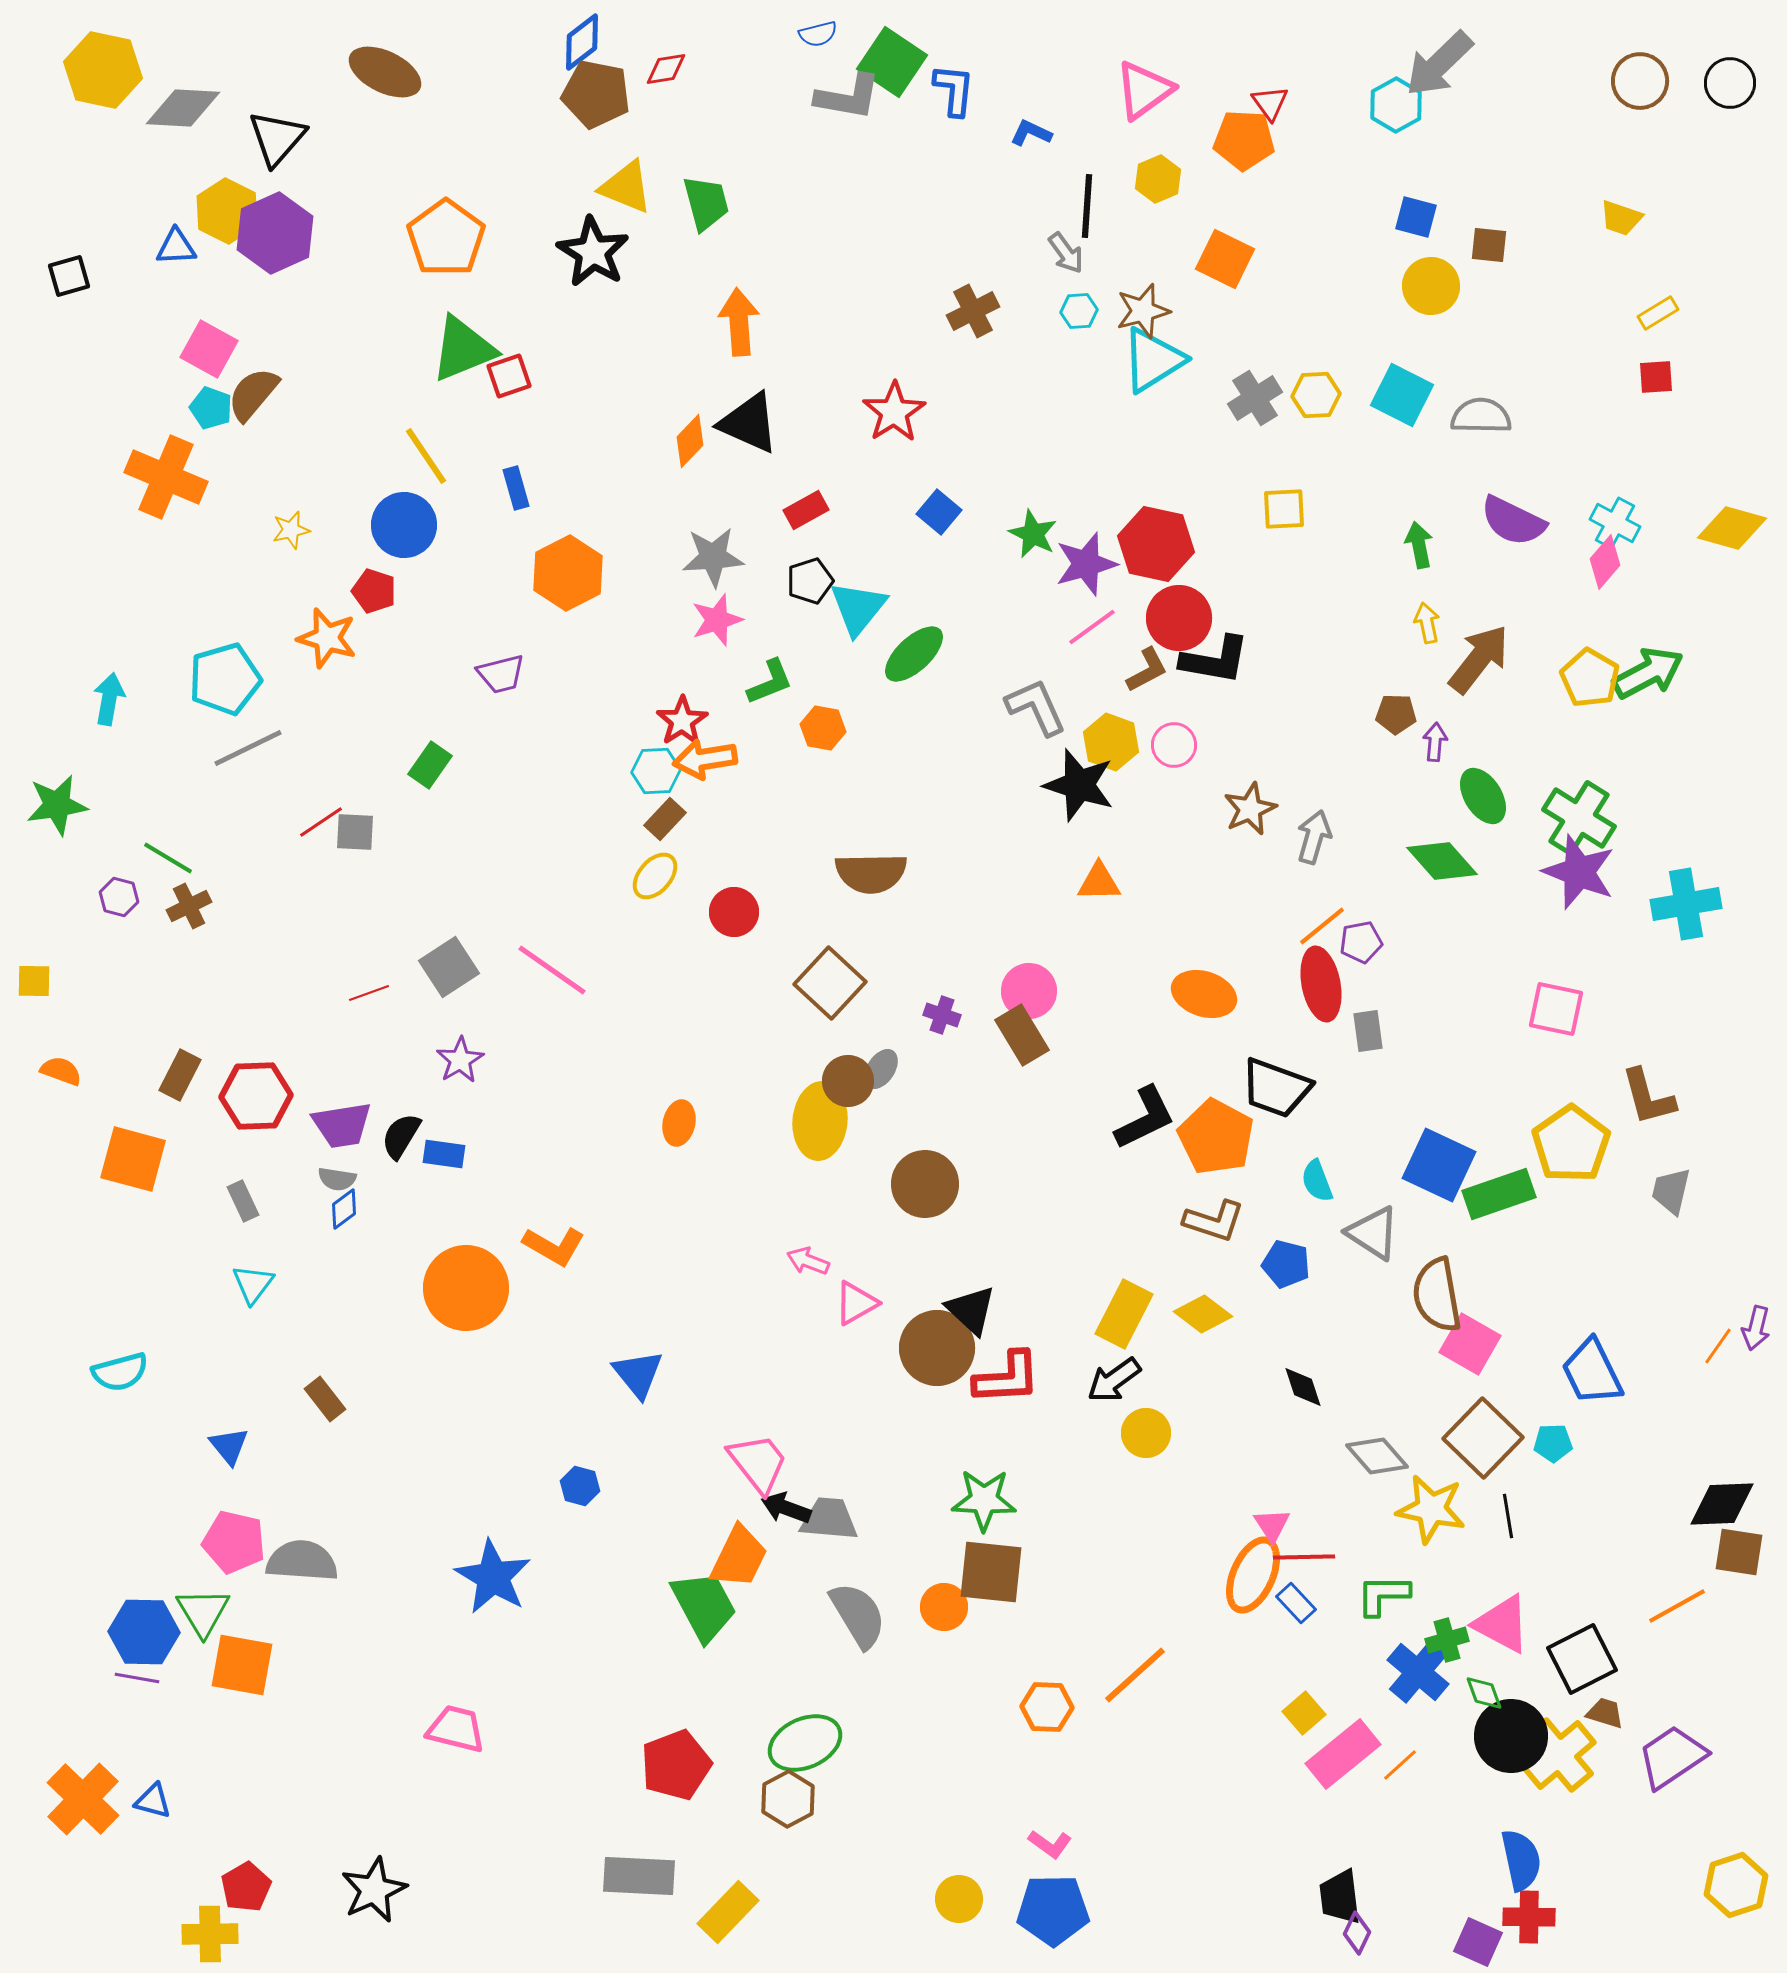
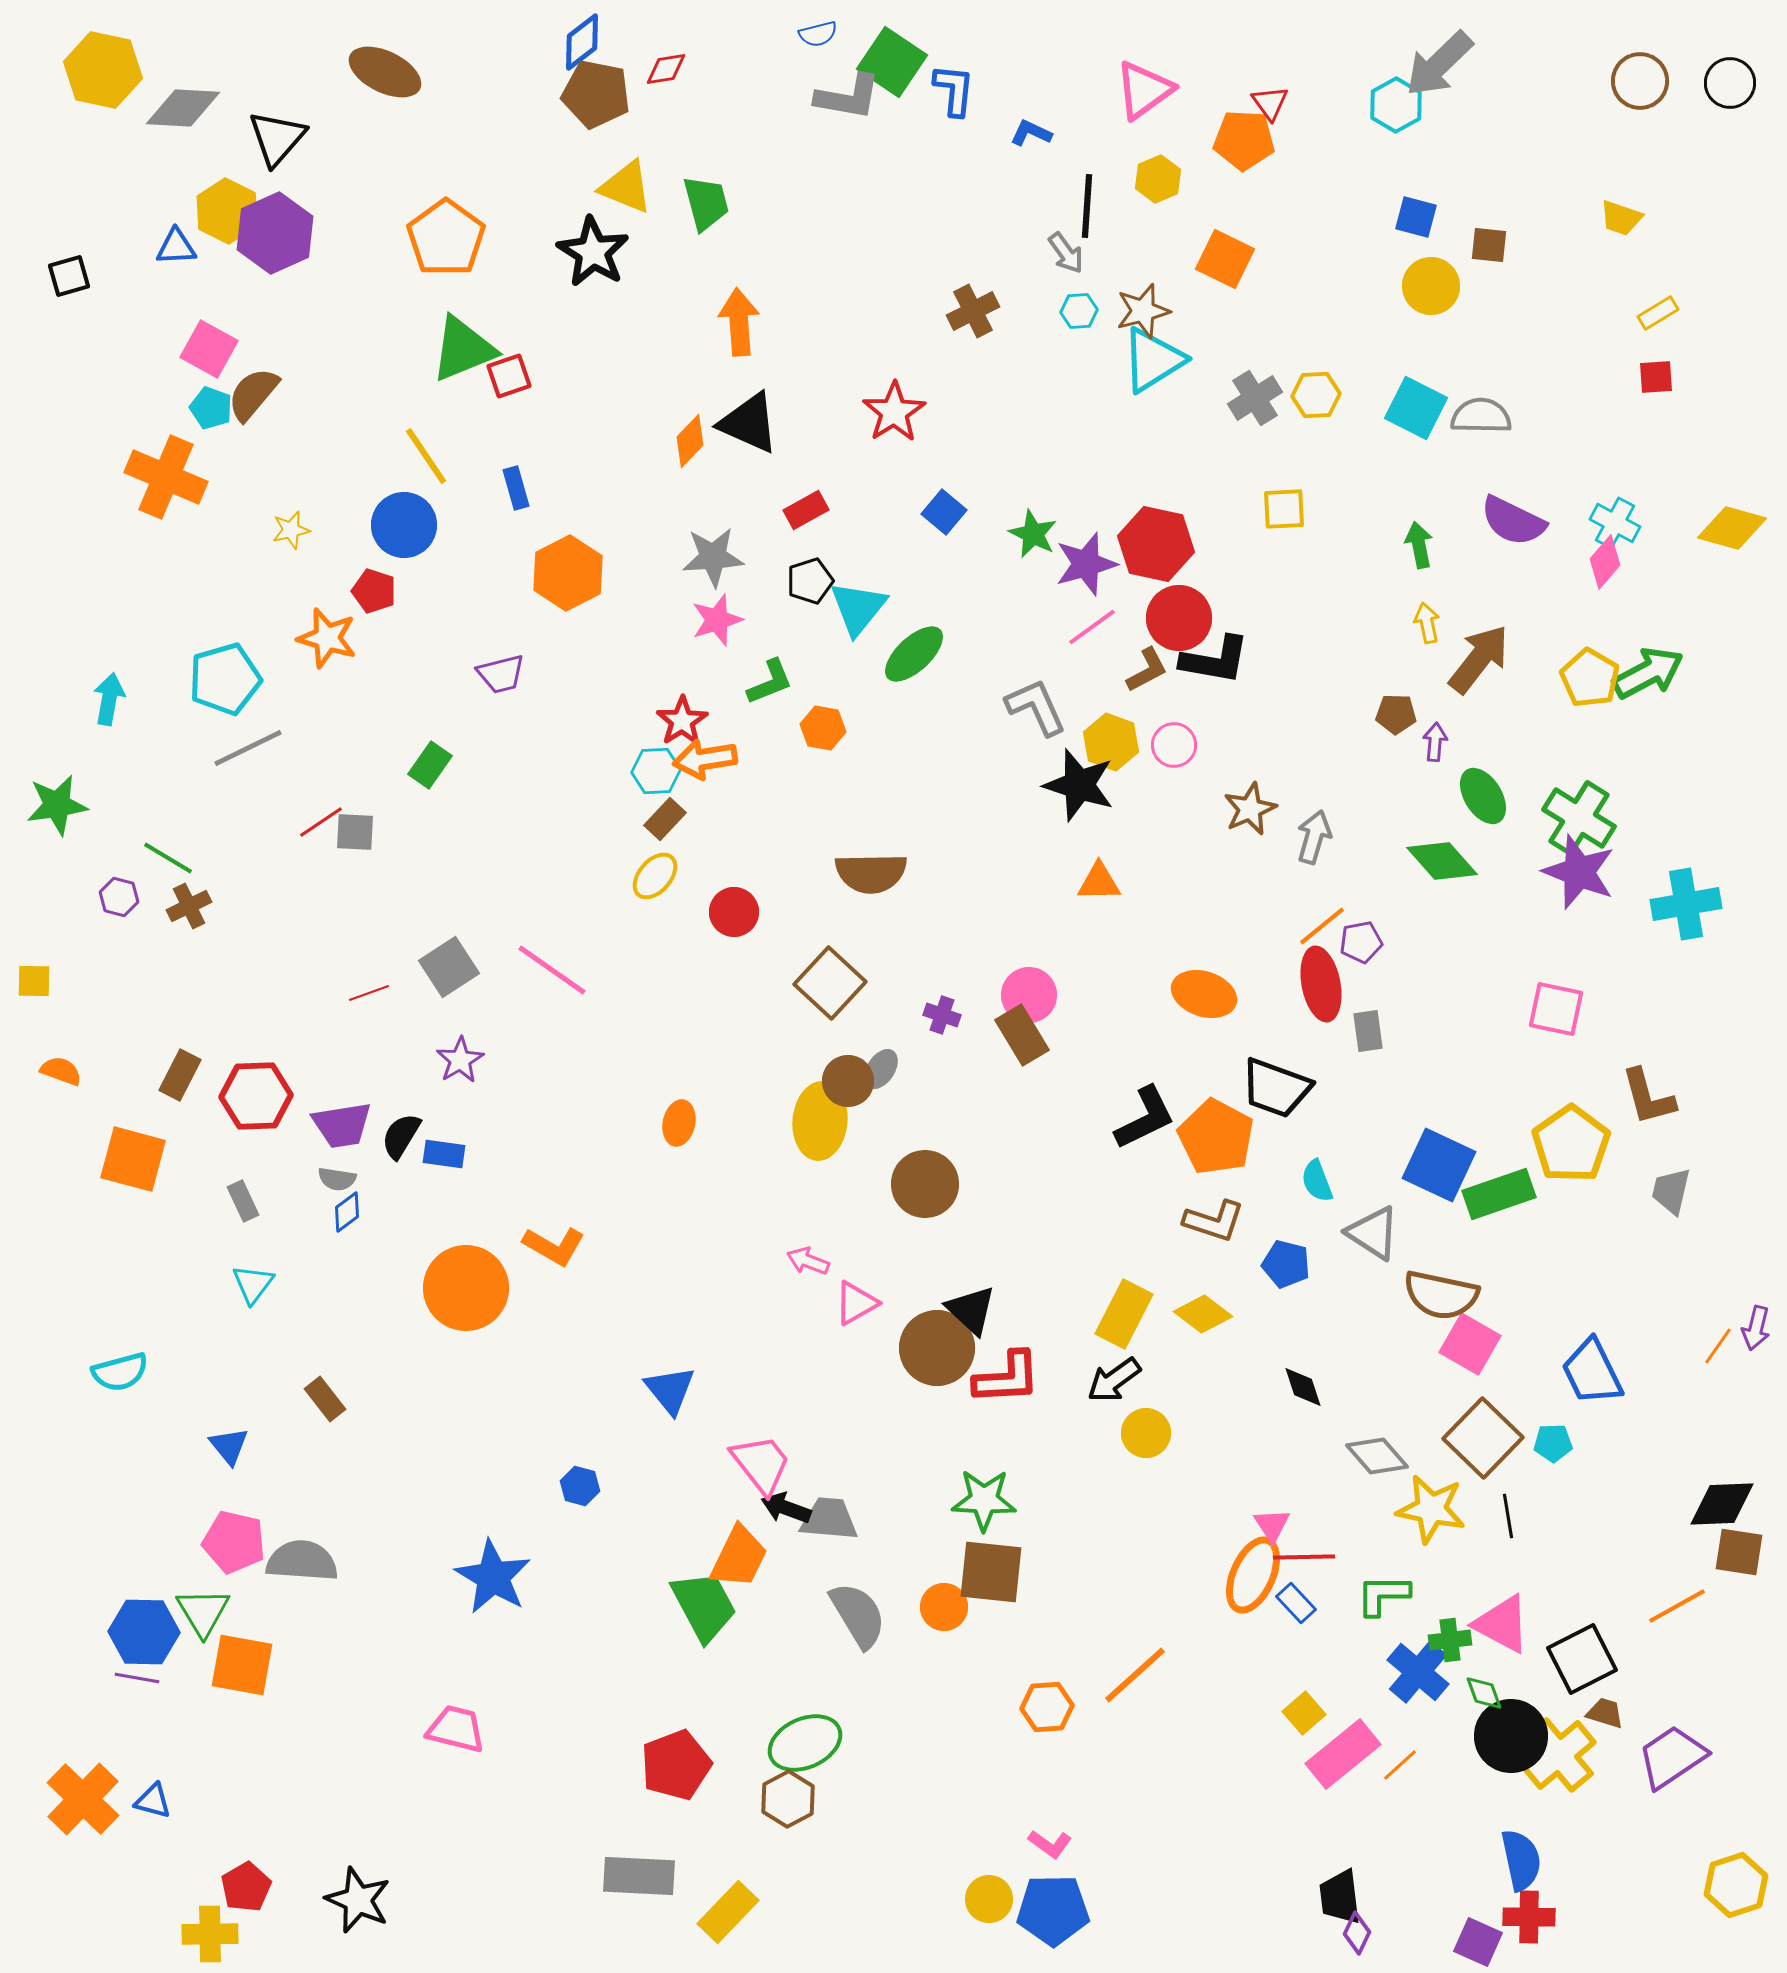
cyan square at (1402, 395): moved 14 px right, 13 px down
blue square at (939, 512): moved 5 px right
pink circle at (1029, 991): moved 4 px down
blue diamond at (344, 1209): moved 3 px right, 3 px down
brown semicircle at (1437, 1295): moved 4 px right; rotated 68 degrees counterclockwise
blue triangle at (638, 1374): moved 32 px right, 16 px down
pink trapezoid at (758, 1463): moved 3 px right, 1 px down
green cross at (1447, 1640): moved 3 px right; rotated 9 degrees clockwise
orange hexagon at (1047, 1707): rotated 6 degrees counterclockwise
black star at (374, 1890): moved 16 px left, 10 px down; rotated 24 degrees counterclockwise
yellow circle at (959, 1899): moved 30 px right
